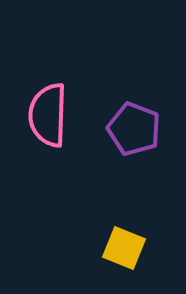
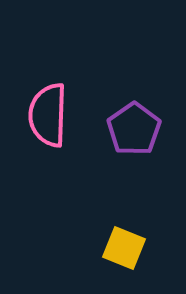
purple pentagon: rotated 16 degrees clockwise
